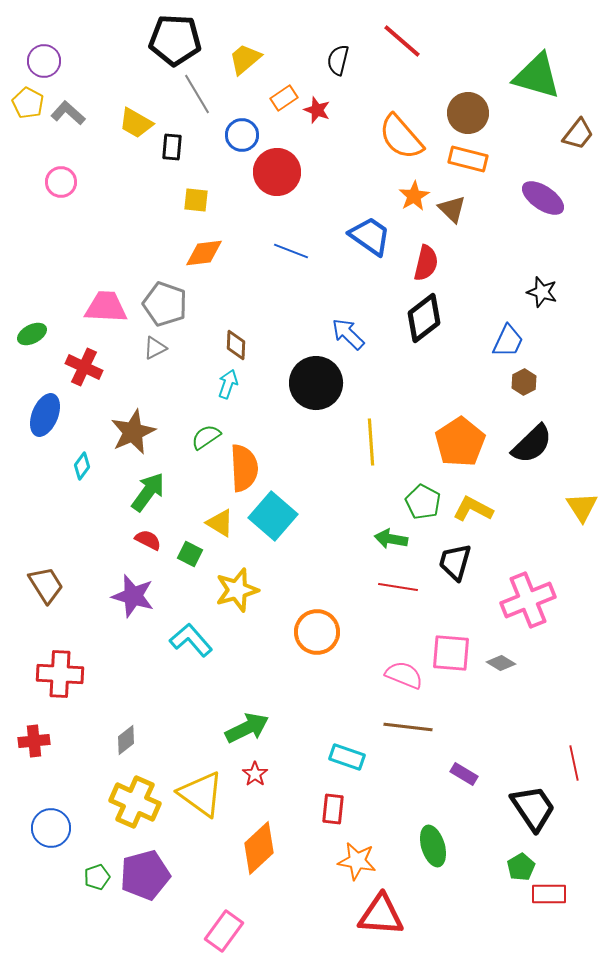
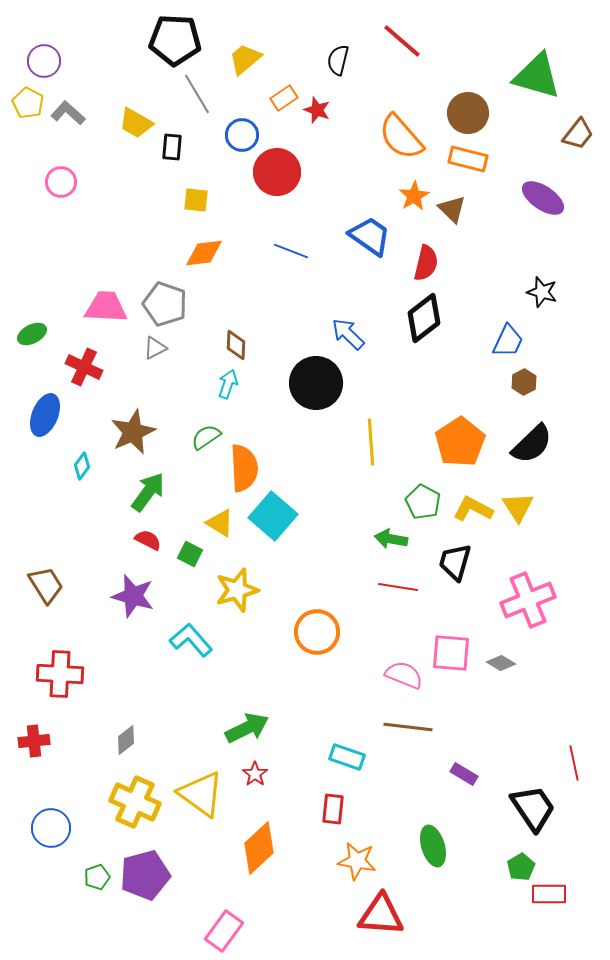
yellow triangle at (582, 507): moved 64 px left
